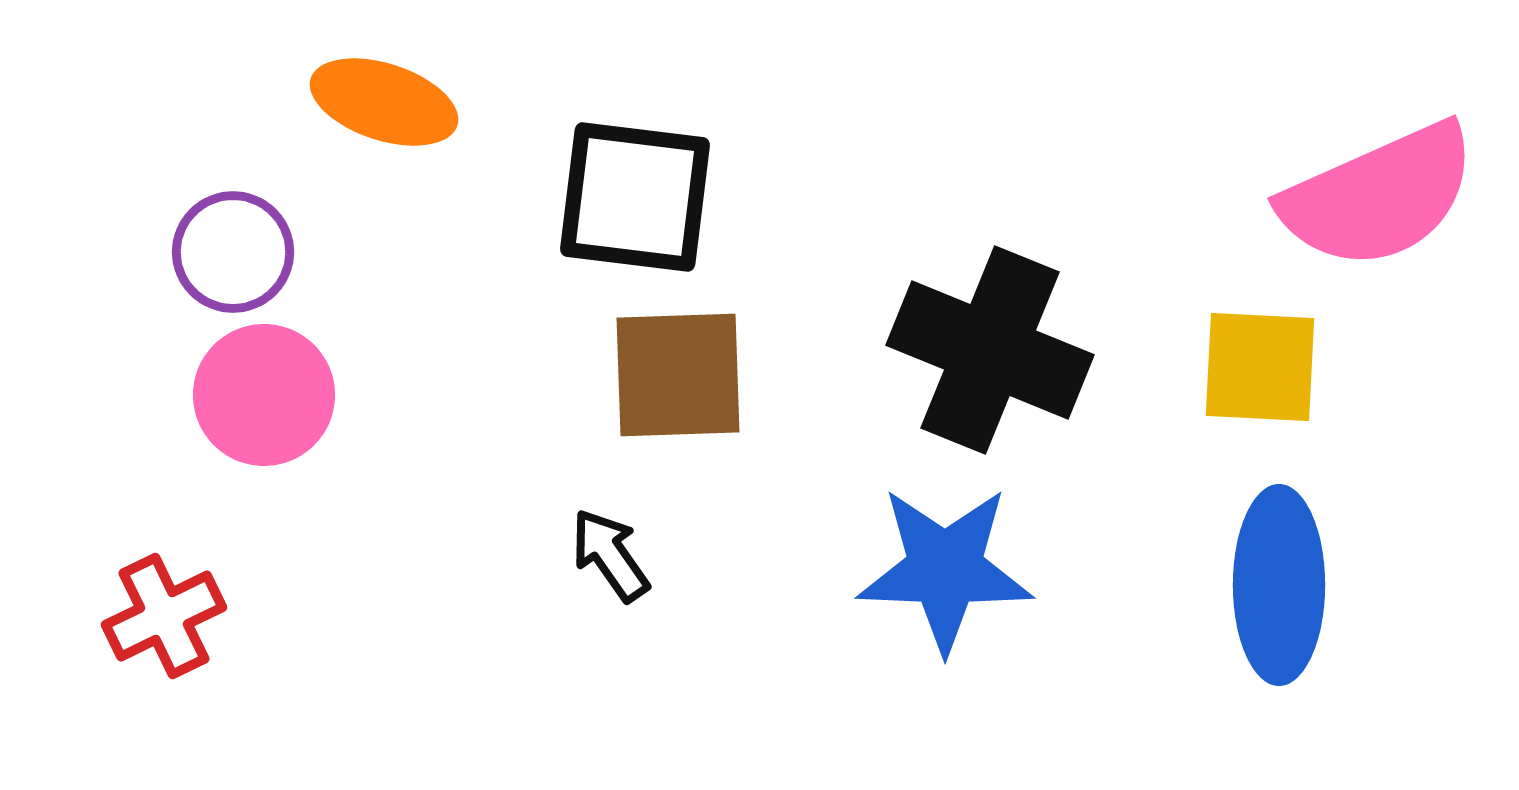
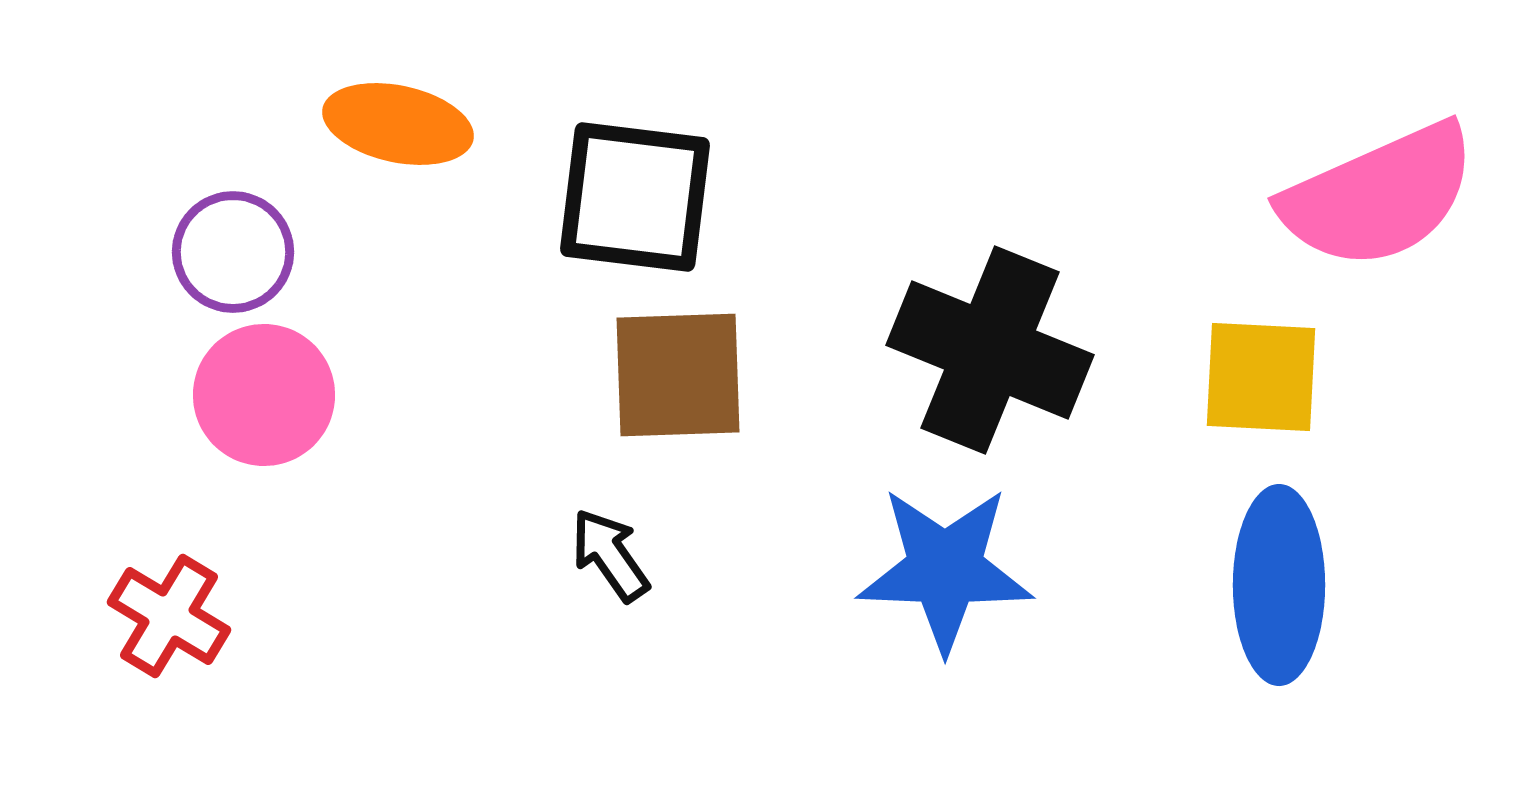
orange ellipse: moved 14 px right, 22 px down; rotated 6 degrees counterclockwise
yellow square: moved 1 px right, 10 px down
red cross: moved 5 px right; rotated 33 degrees counterclockwise
